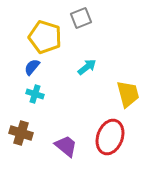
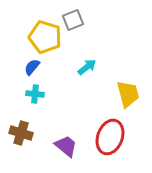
gray square: moved 8 px left, 2 px down
cyan cross: rotated 12 degrees counterclockwise
